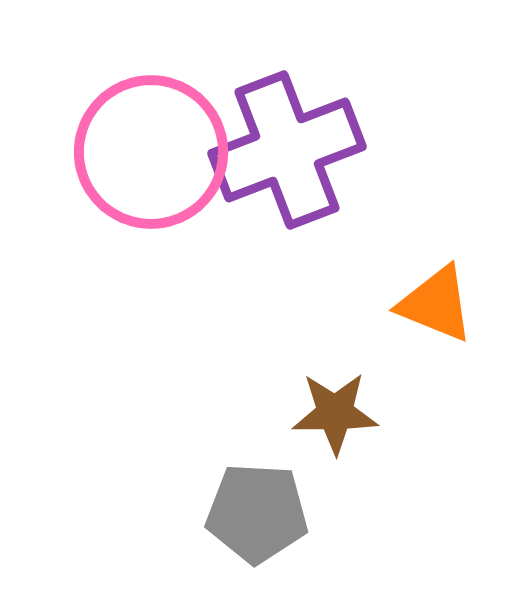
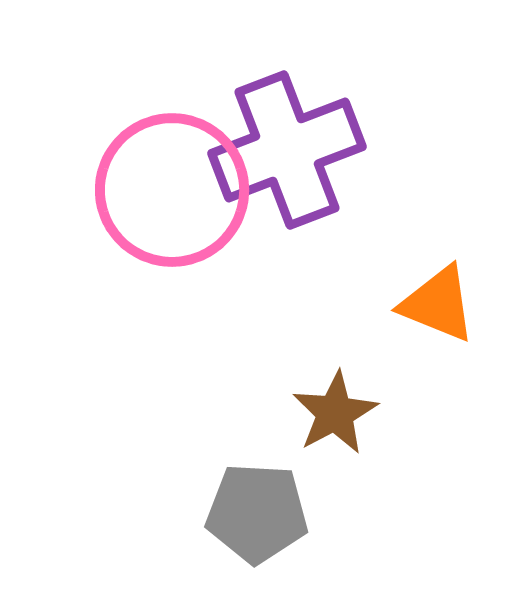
pink circle: moved 21 px right, 38 px down
orange triangle: moved 2 px right
brown star: rotated 28 degrees counterclockwise
